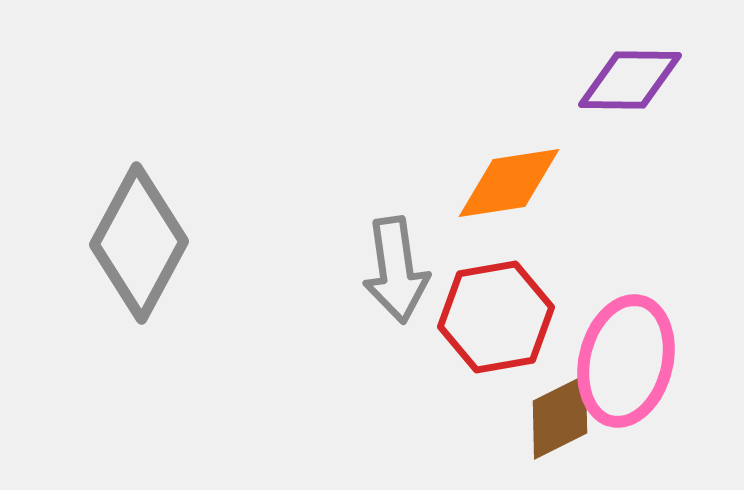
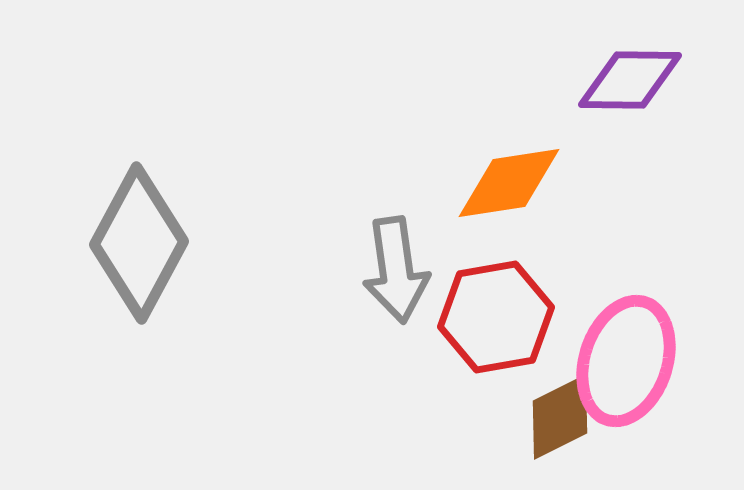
pink ellipse: rotated 4 degrees clockwise
